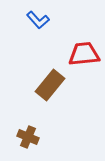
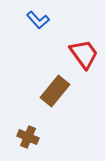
red trapezoid: rotated 60 degrees clockwise
brown rectangle: moved 5 px right, 6 px down
